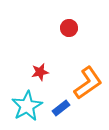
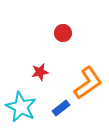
red circle: moved 6 px left, 5 px down
cyan star: moved 6 px left, 1 px down; rotated 16 degrees counterclockwise
